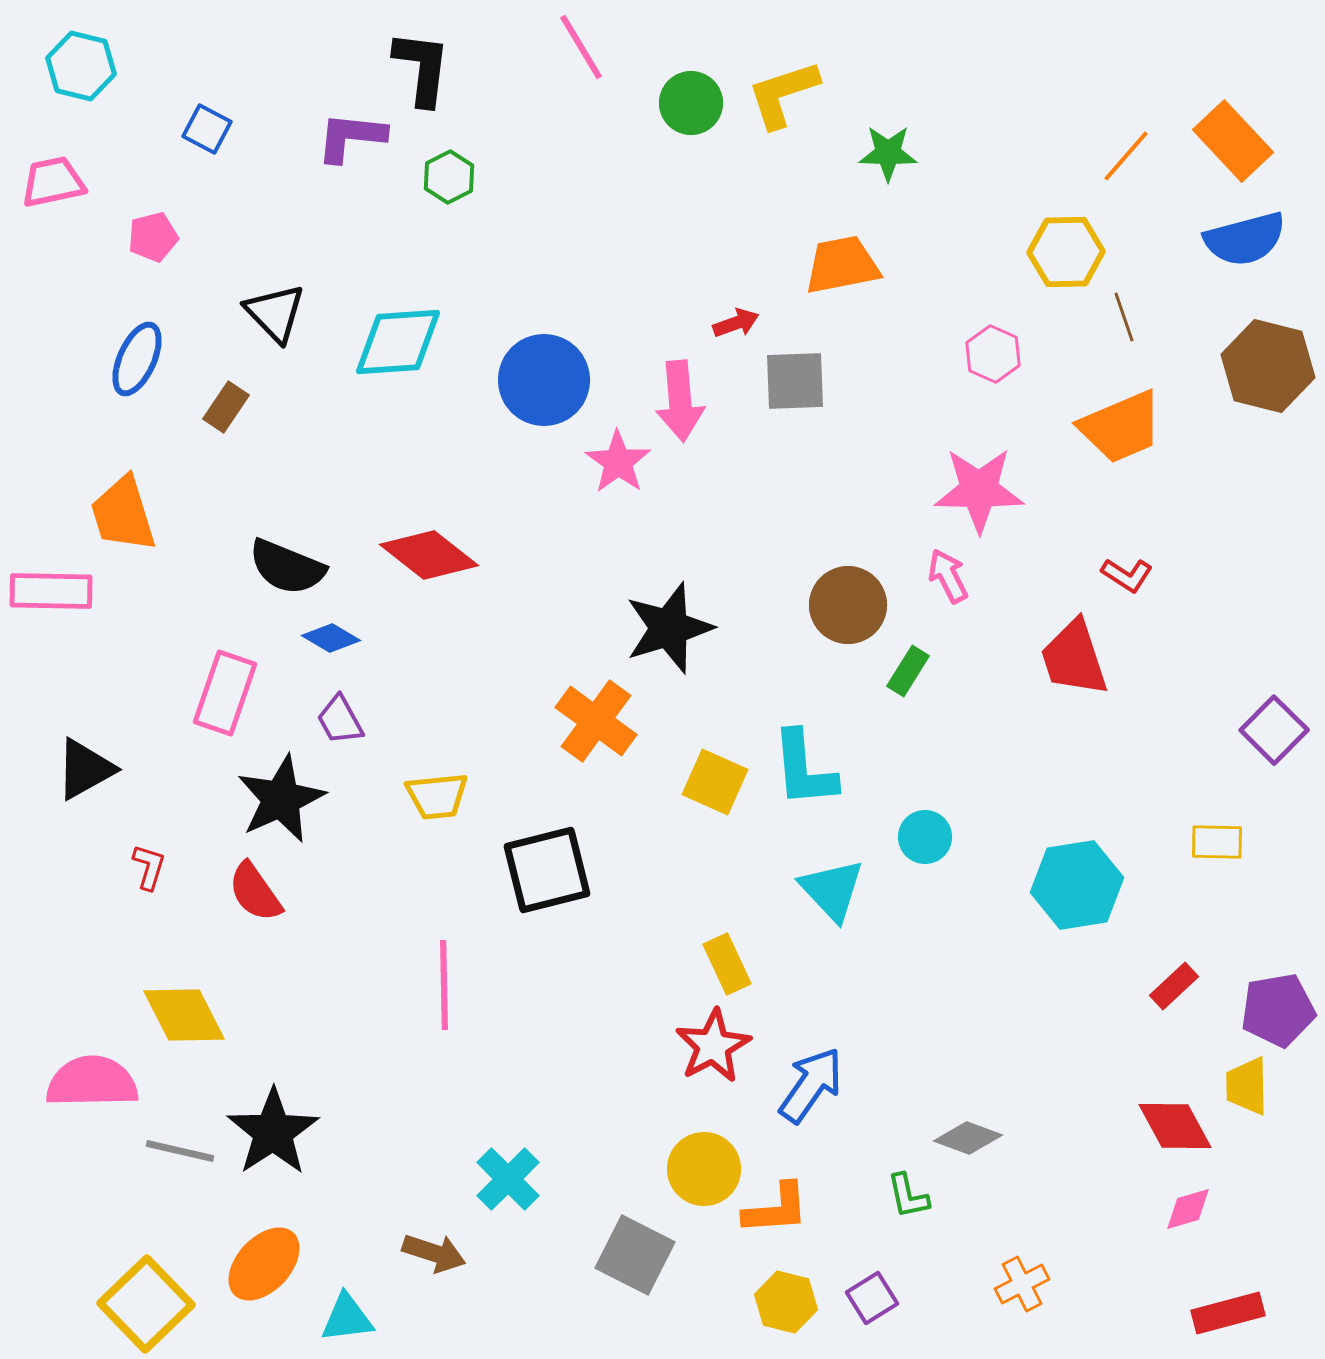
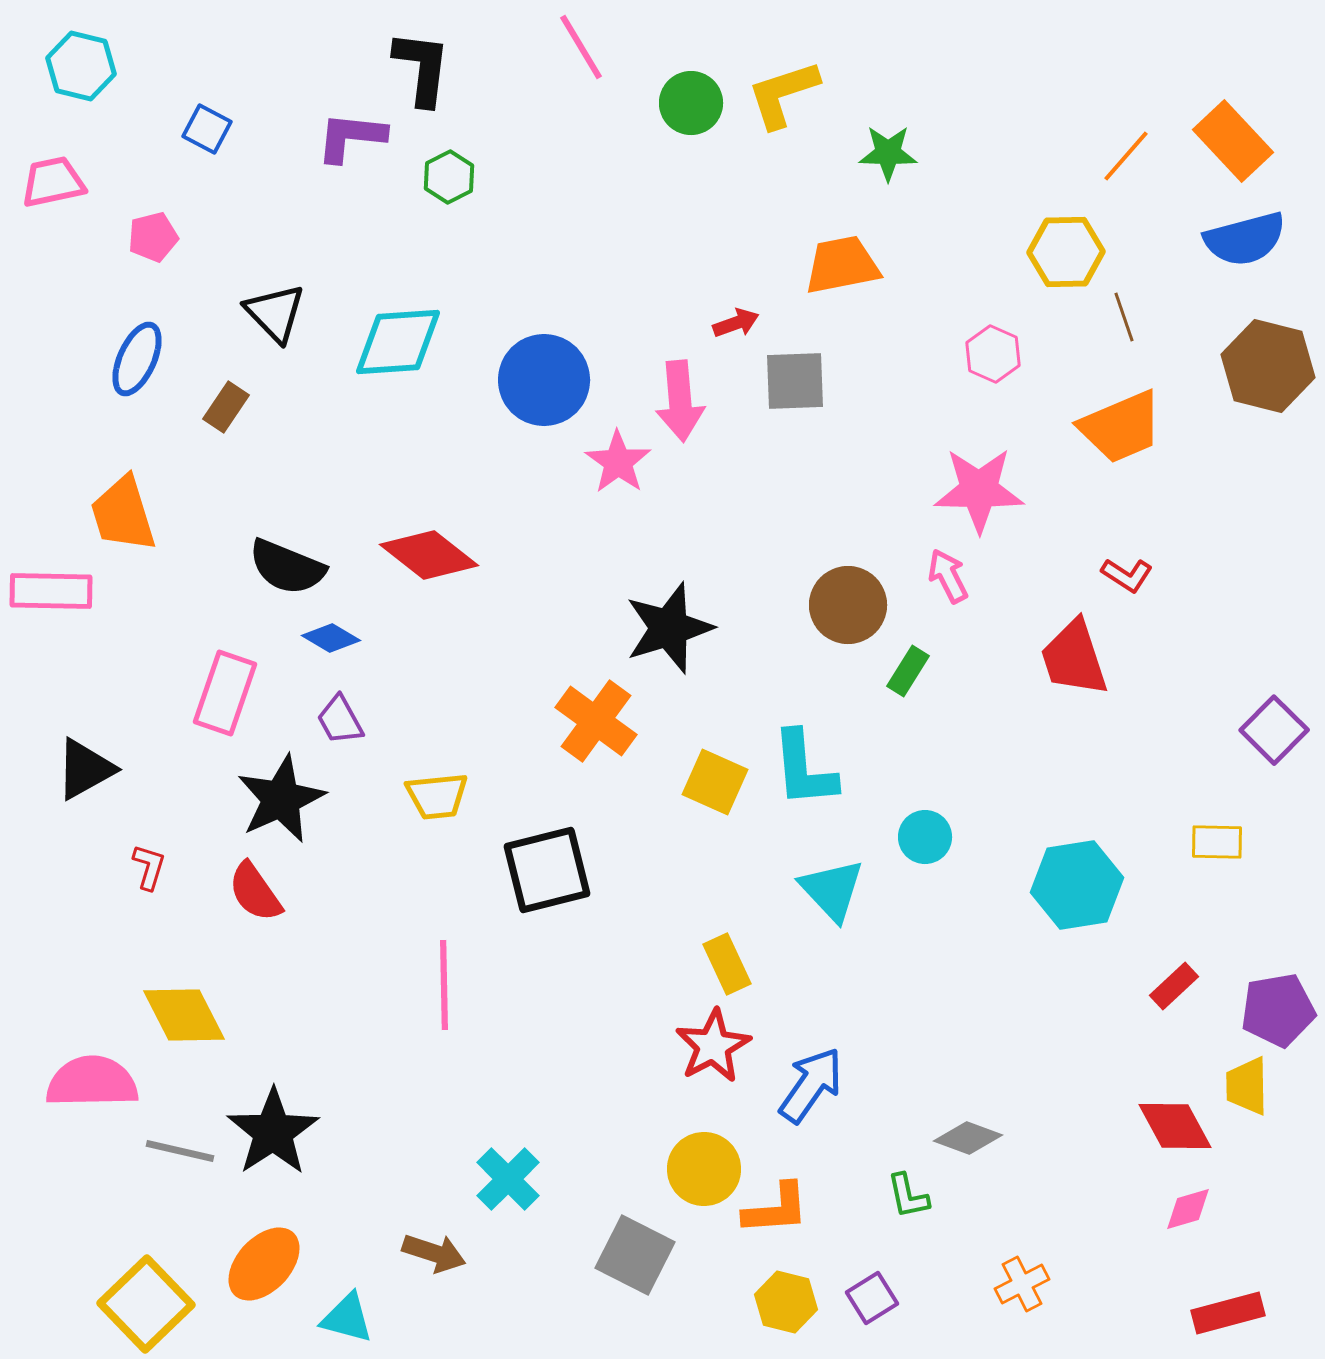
cyan triangle at (347, 1318): rotated 22 degrees clockwise
